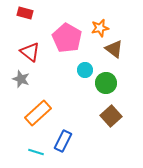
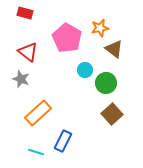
red triangle: moved 2 px left
brown square: moved 1 px right, 2 px up
